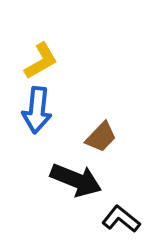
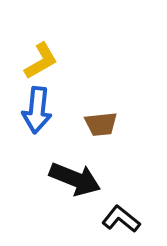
brown trapezoid: moved 13 px up; rotated 40 degrees clockwise
black arrow: moved 1 px left, 1 px up
